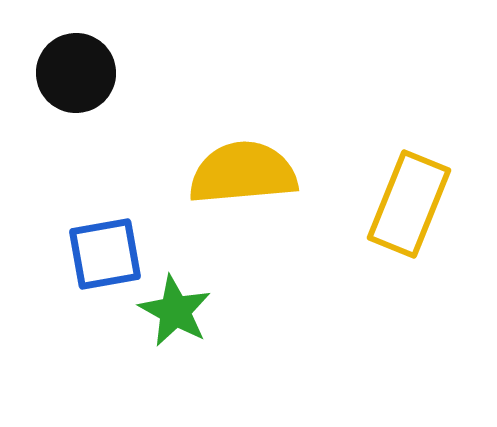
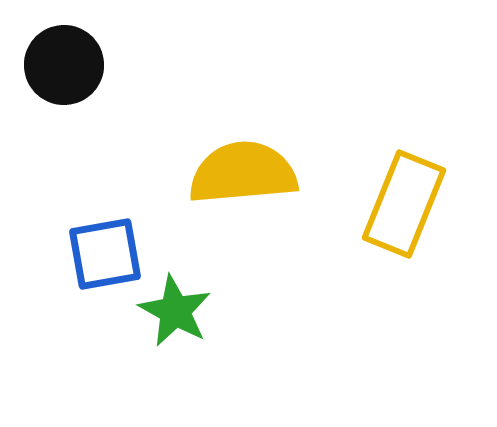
black circle: moved 12 px left, 8 px up
yellow rectangle: moved 5 px left
